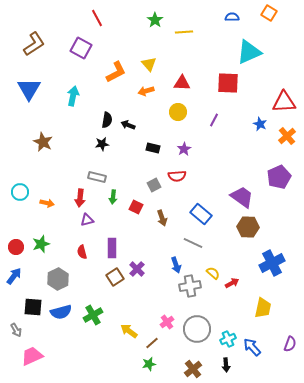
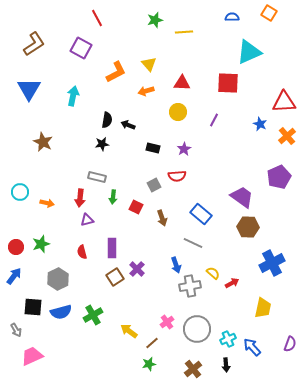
green star at (155, 20): rotated 21 degrees clockwise
